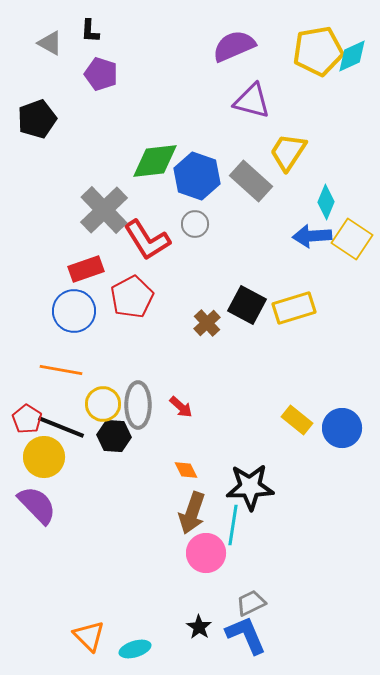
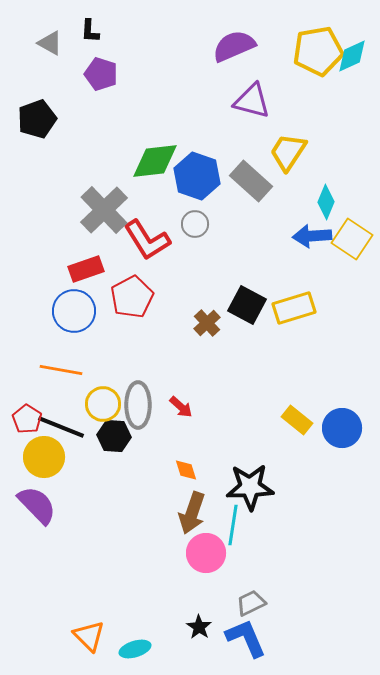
orange diamond at (186, 470): rotated 10 degrees clockwise
blue L-shape at (246, 635): moved 3 px down
